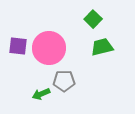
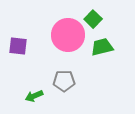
pink circle: moved 19 px right, 13 px up
green arrow: moved 7 px left, 2 px down
